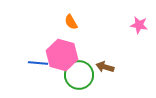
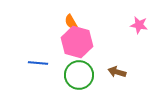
pink hexagon: moved 15 px right, 13 px up
brown arrow: moved 12 px right, 5 px down
